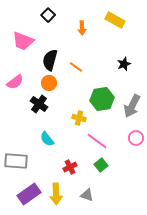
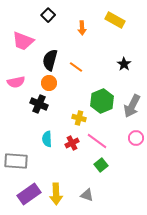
black star: rotated 16 degrees counterclockwise
pink semicircle: moved 1 px right; rotated 24 degrees clockwise
green hexagon: moved 2 px down; rotated 15 degrees counterclockwise
black cross: rotated 12 degrees counterclockwise
cyan semicircle: rotated 35 degrees clockwise
red cross: moved 2 px right, 24 px up
